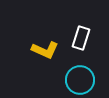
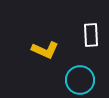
white rectangle: moved 10 px right, 3 px up; rotated 20 degrees counterclockwise
